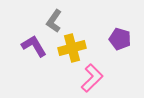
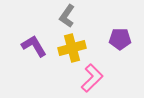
gray L-shape: moved 13 px right, 5 px up
purple pentagon: rotated 15 degrees counterclockwise
